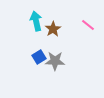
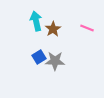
pink line: moved 1 px left, 3 px down; rotated 16 degrees counterclockwise
